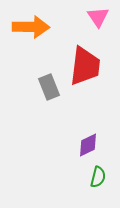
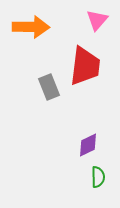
pink triangle: moved 1 px left, 3 px down; rotated 15 degrees clockwise
green semicircle: rotated 15 degrees counterclockwise
